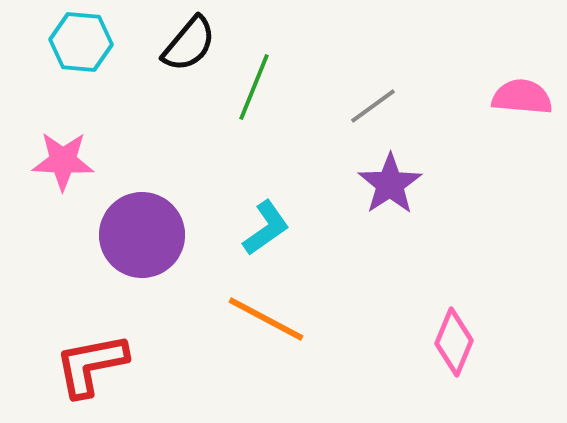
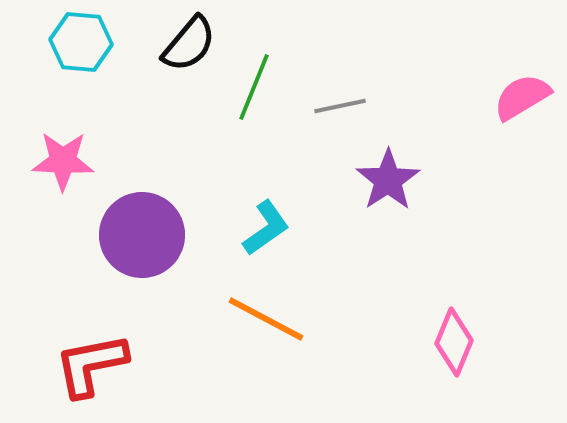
pink semicircle: rotated 36 degrees counterclockwise
gray line: moved 33 px left; rotated 24 degrees clockwise
purple star: moved 2 px left, 4 px up
